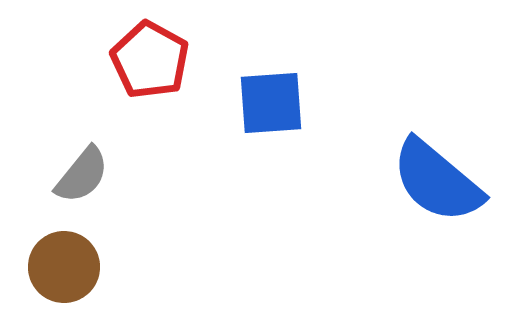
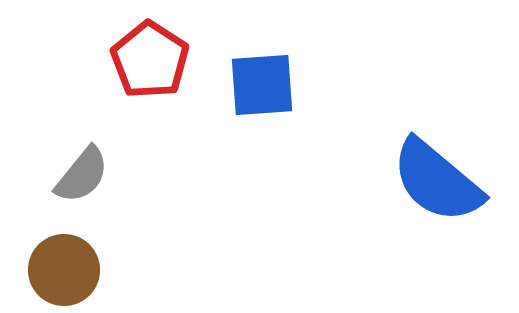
red pentagon: rotated 4 degrees clockwise
blue square: moved 9 px left, 18 px up
brown circle: moved 3 px down
